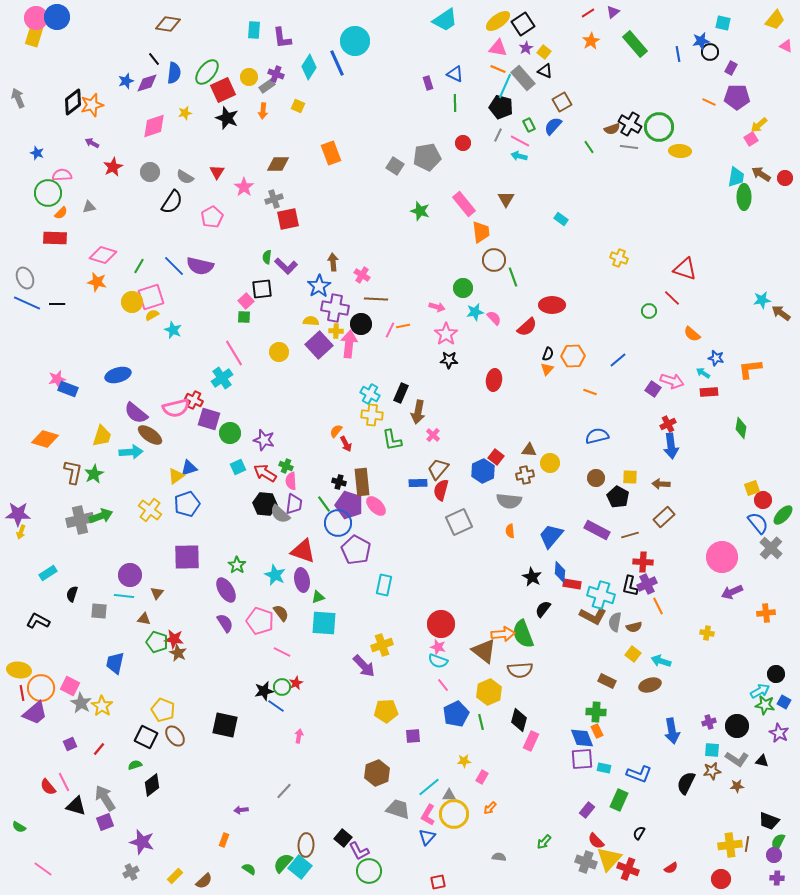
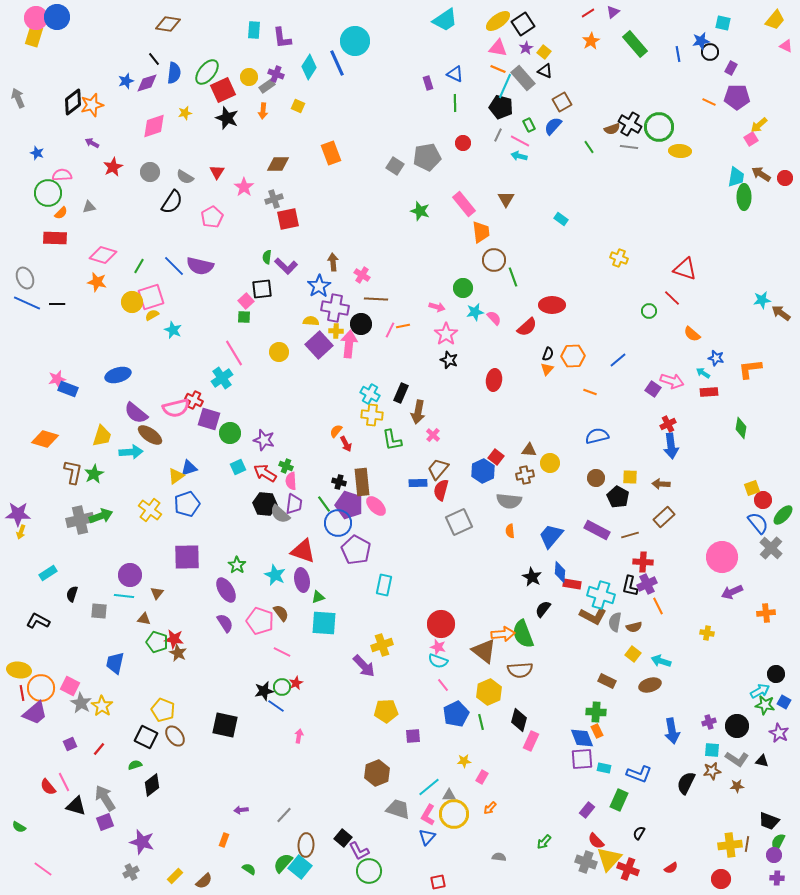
black star at (449, 360): rotated 18 degrees clockwise
gray line at (284, 791): moved 24 px down
